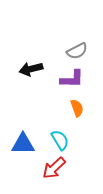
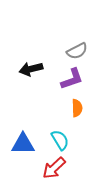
purple L-shape: rotated 20 degrees counterclockwise
orange semicircle: rotated 18 degrees clockwise
